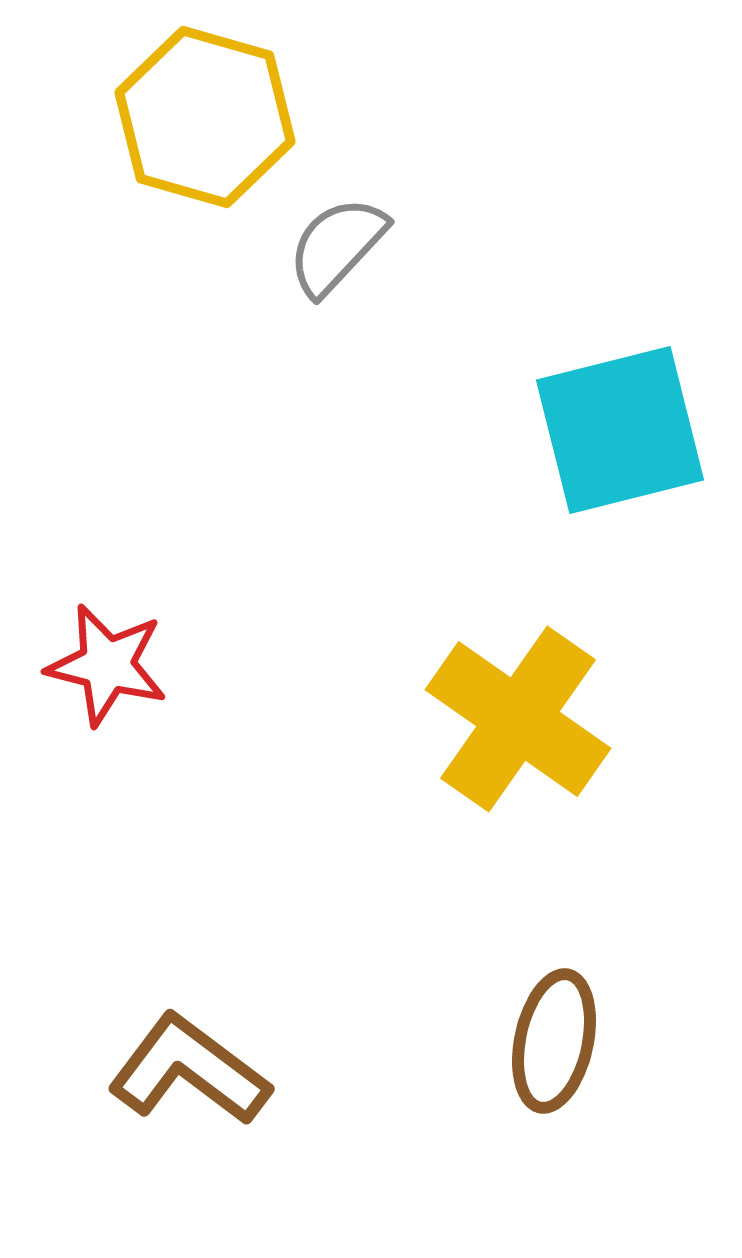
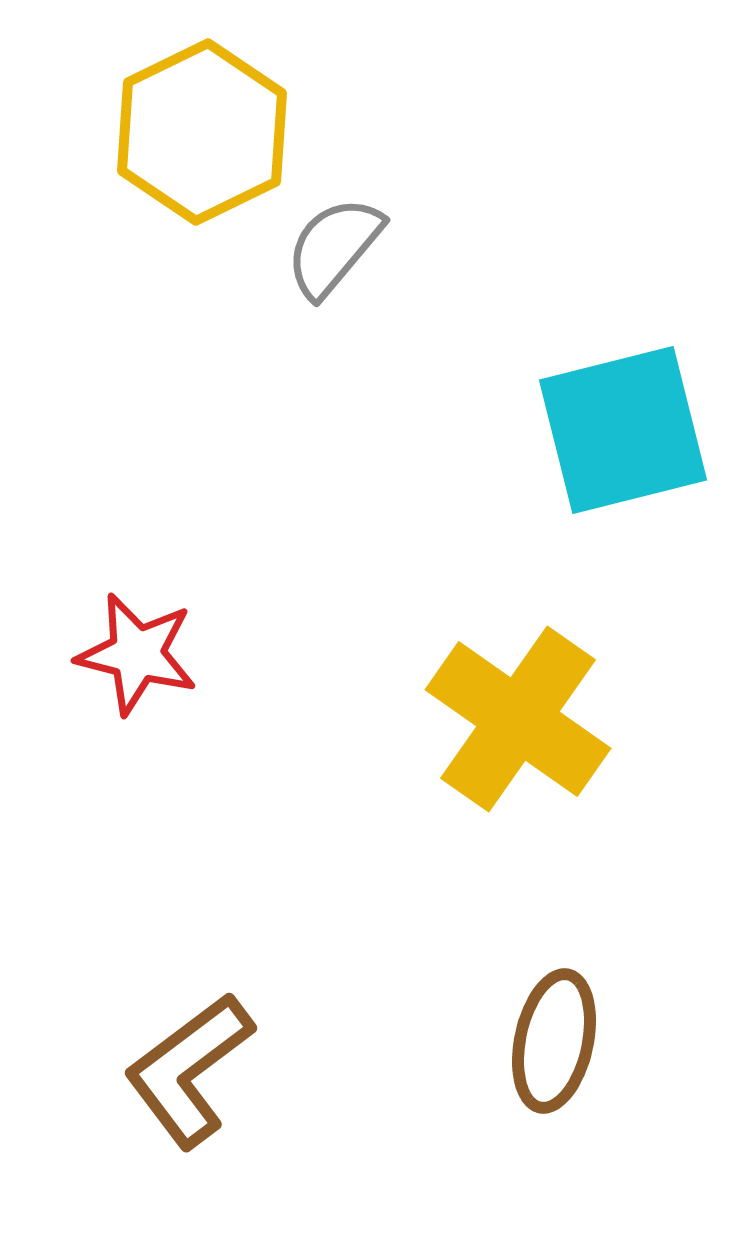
yellow hexagon: moved 3 px left, 15 px down; rotated 18 degrees clockwise
gray semicircle: moved 3 px left, 1 px down; rotated 3 degrees counterclockwise
cyan square: moved 3 px right
red star: moved 30 px right, 11 px up
brown L-shape: rotated 74 degrees counterclockwise
